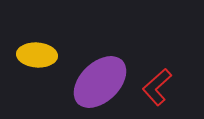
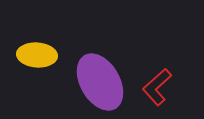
purple ellipse: rotated 76 degrees counterclockwise
